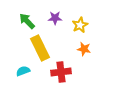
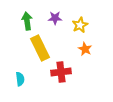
green arrow: rotated 36 degrees clockwise
orange star: moved 1 px right; rotated 16 degrees clockwise
cyan semicircle: moved 3 px left, 8 px down; rotated 104 degrees clockwise
